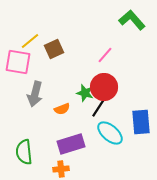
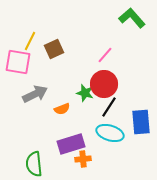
green L-shape: moved 2 px up
yellow line: rotated 24 degrees counterclockwise
red circle: moved 3 px up
gray arrow: rotated 130 degrees counterclockwise
black line: moved 10 px right
cyan ellipse: rotated 24 degrees counterclockwise
green semicircle: moved 10 px right, 12 px down
orange cross: moved 22 px right, 10 px up
